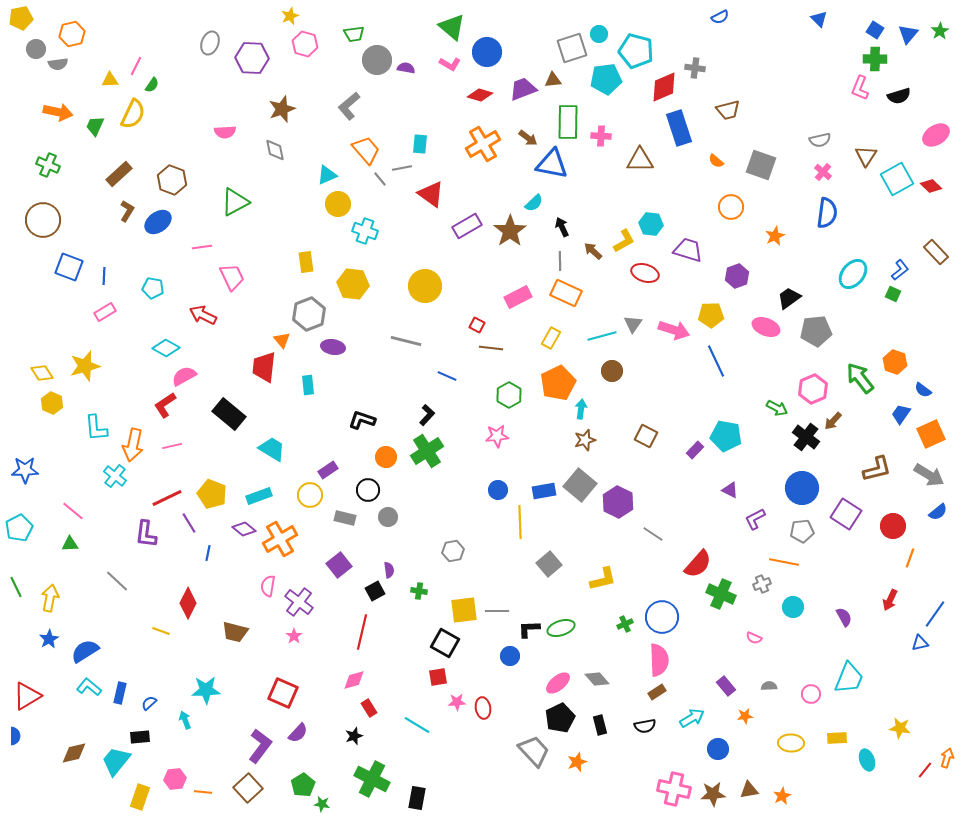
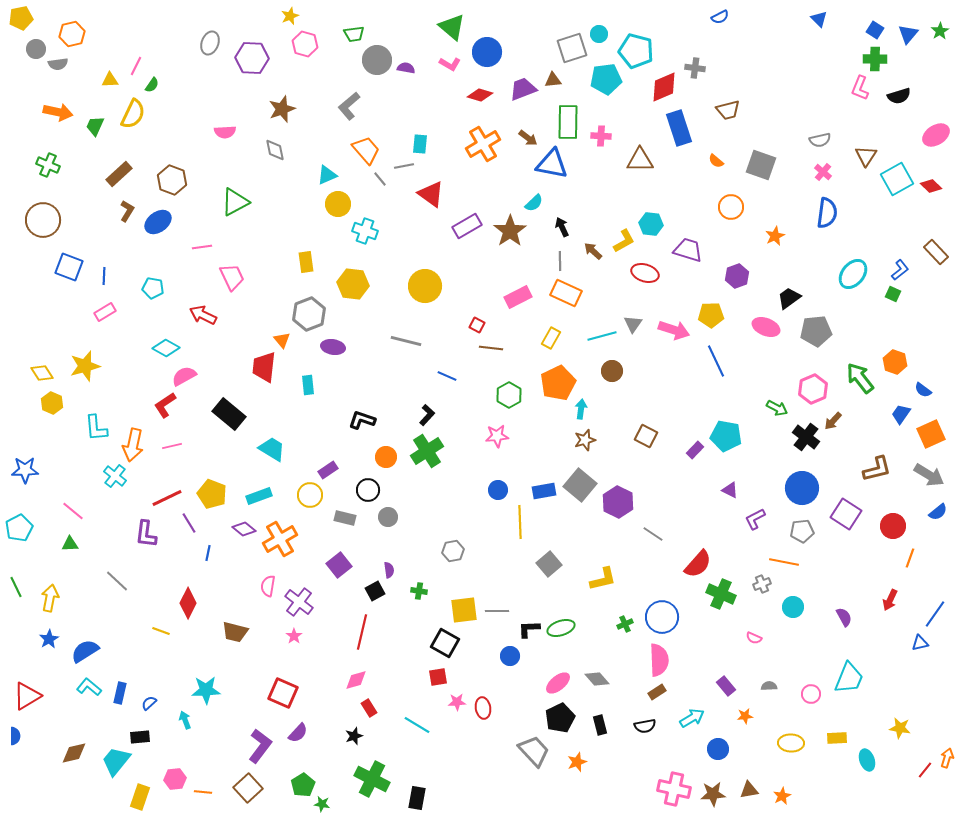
gray line at (402, 168): moved 2 px right, 2 px up
pink diamond at (354, 680): moved 2 px right
